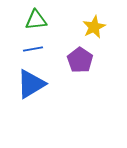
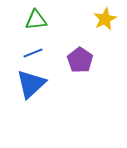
yellow star: moved 11 px right, 8 px up
blue line: moved 4 px down; rotated 12 degrees counterclockwise
blue triangle: rotated 12 degrees counterclockwise
